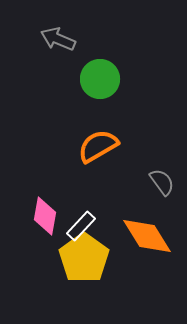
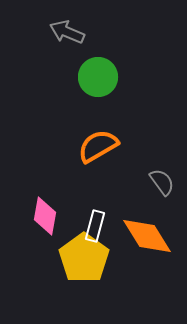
gray arrow: moved 9 px right, 7 px up
green circle: moved 2 px left, 2 px up
white rectangle: moved 14 px right; rotated 28 degrees counterclockwise
